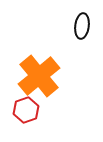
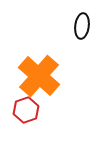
orange cross: rotated 9 degrees counterclockwise
